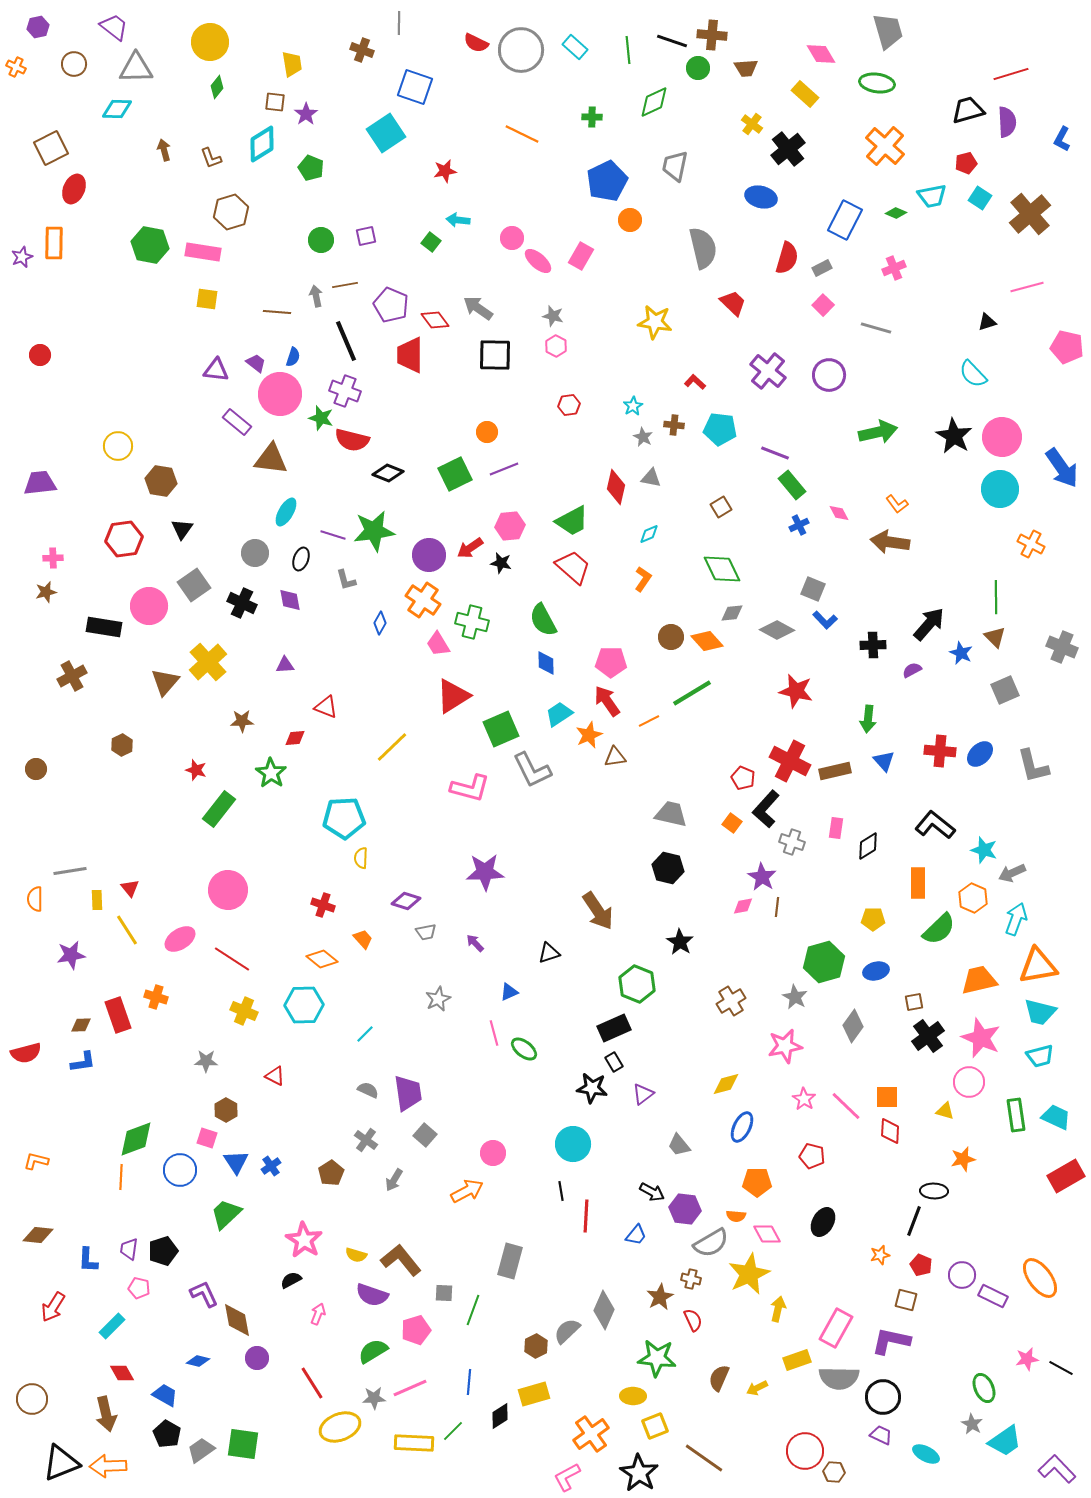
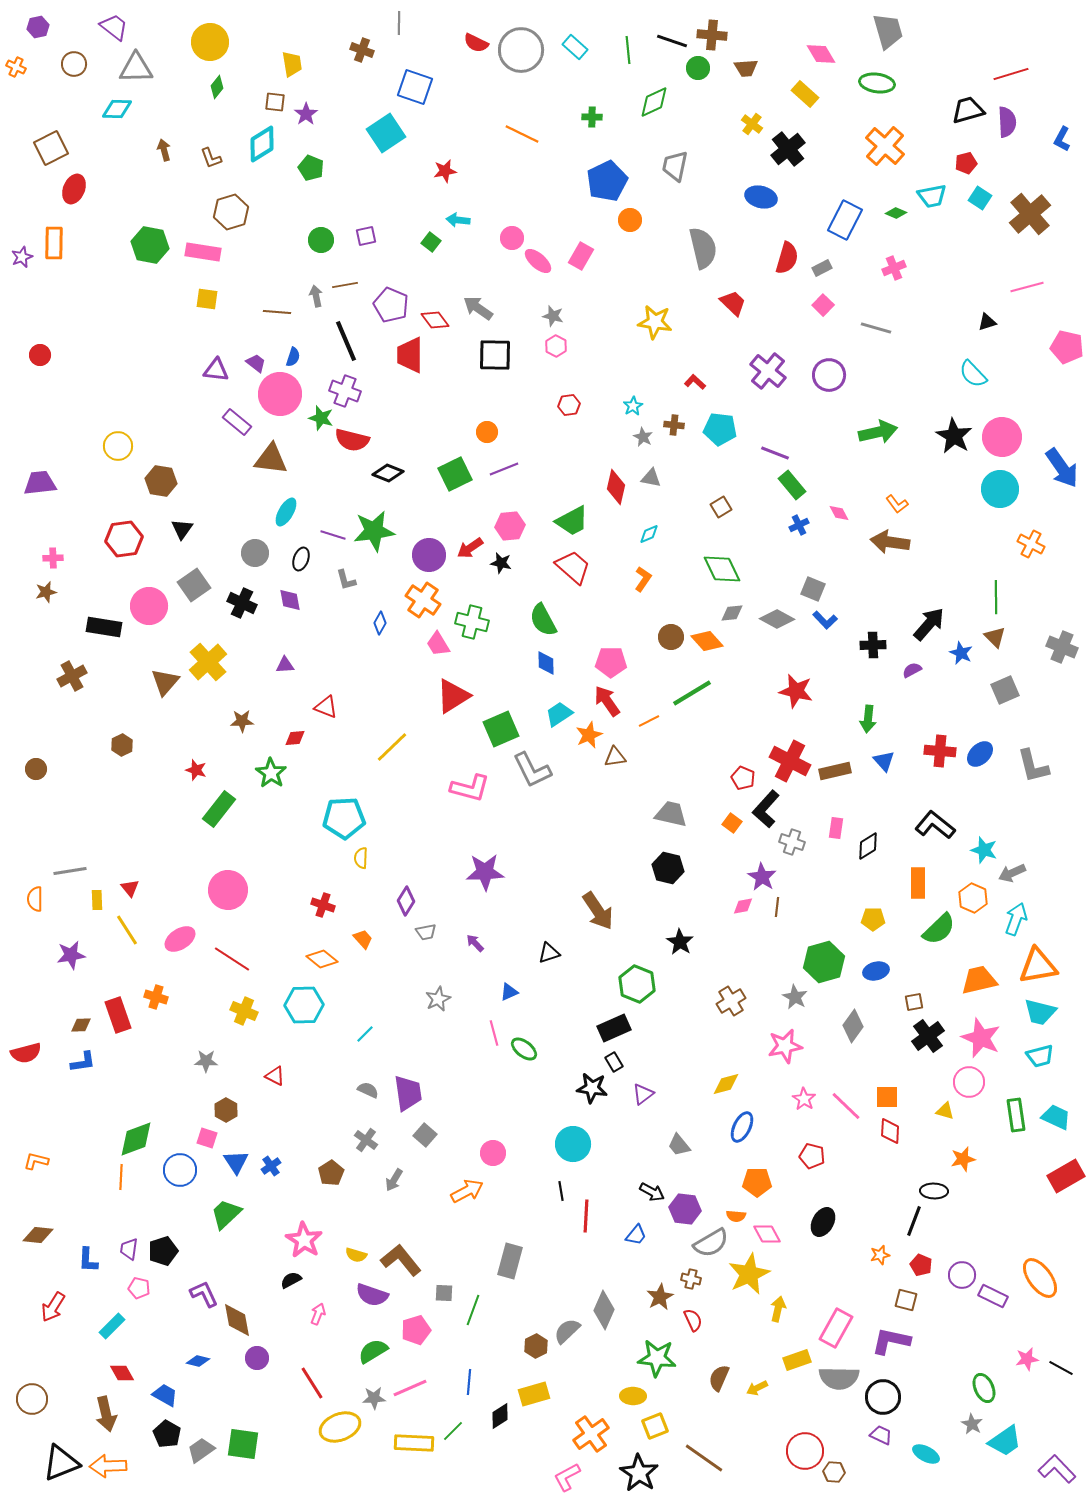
gray diamond at (777, 630): moved 11 px up
purple diamond at (406, 901): rotated 76 degrees counterclockwise
